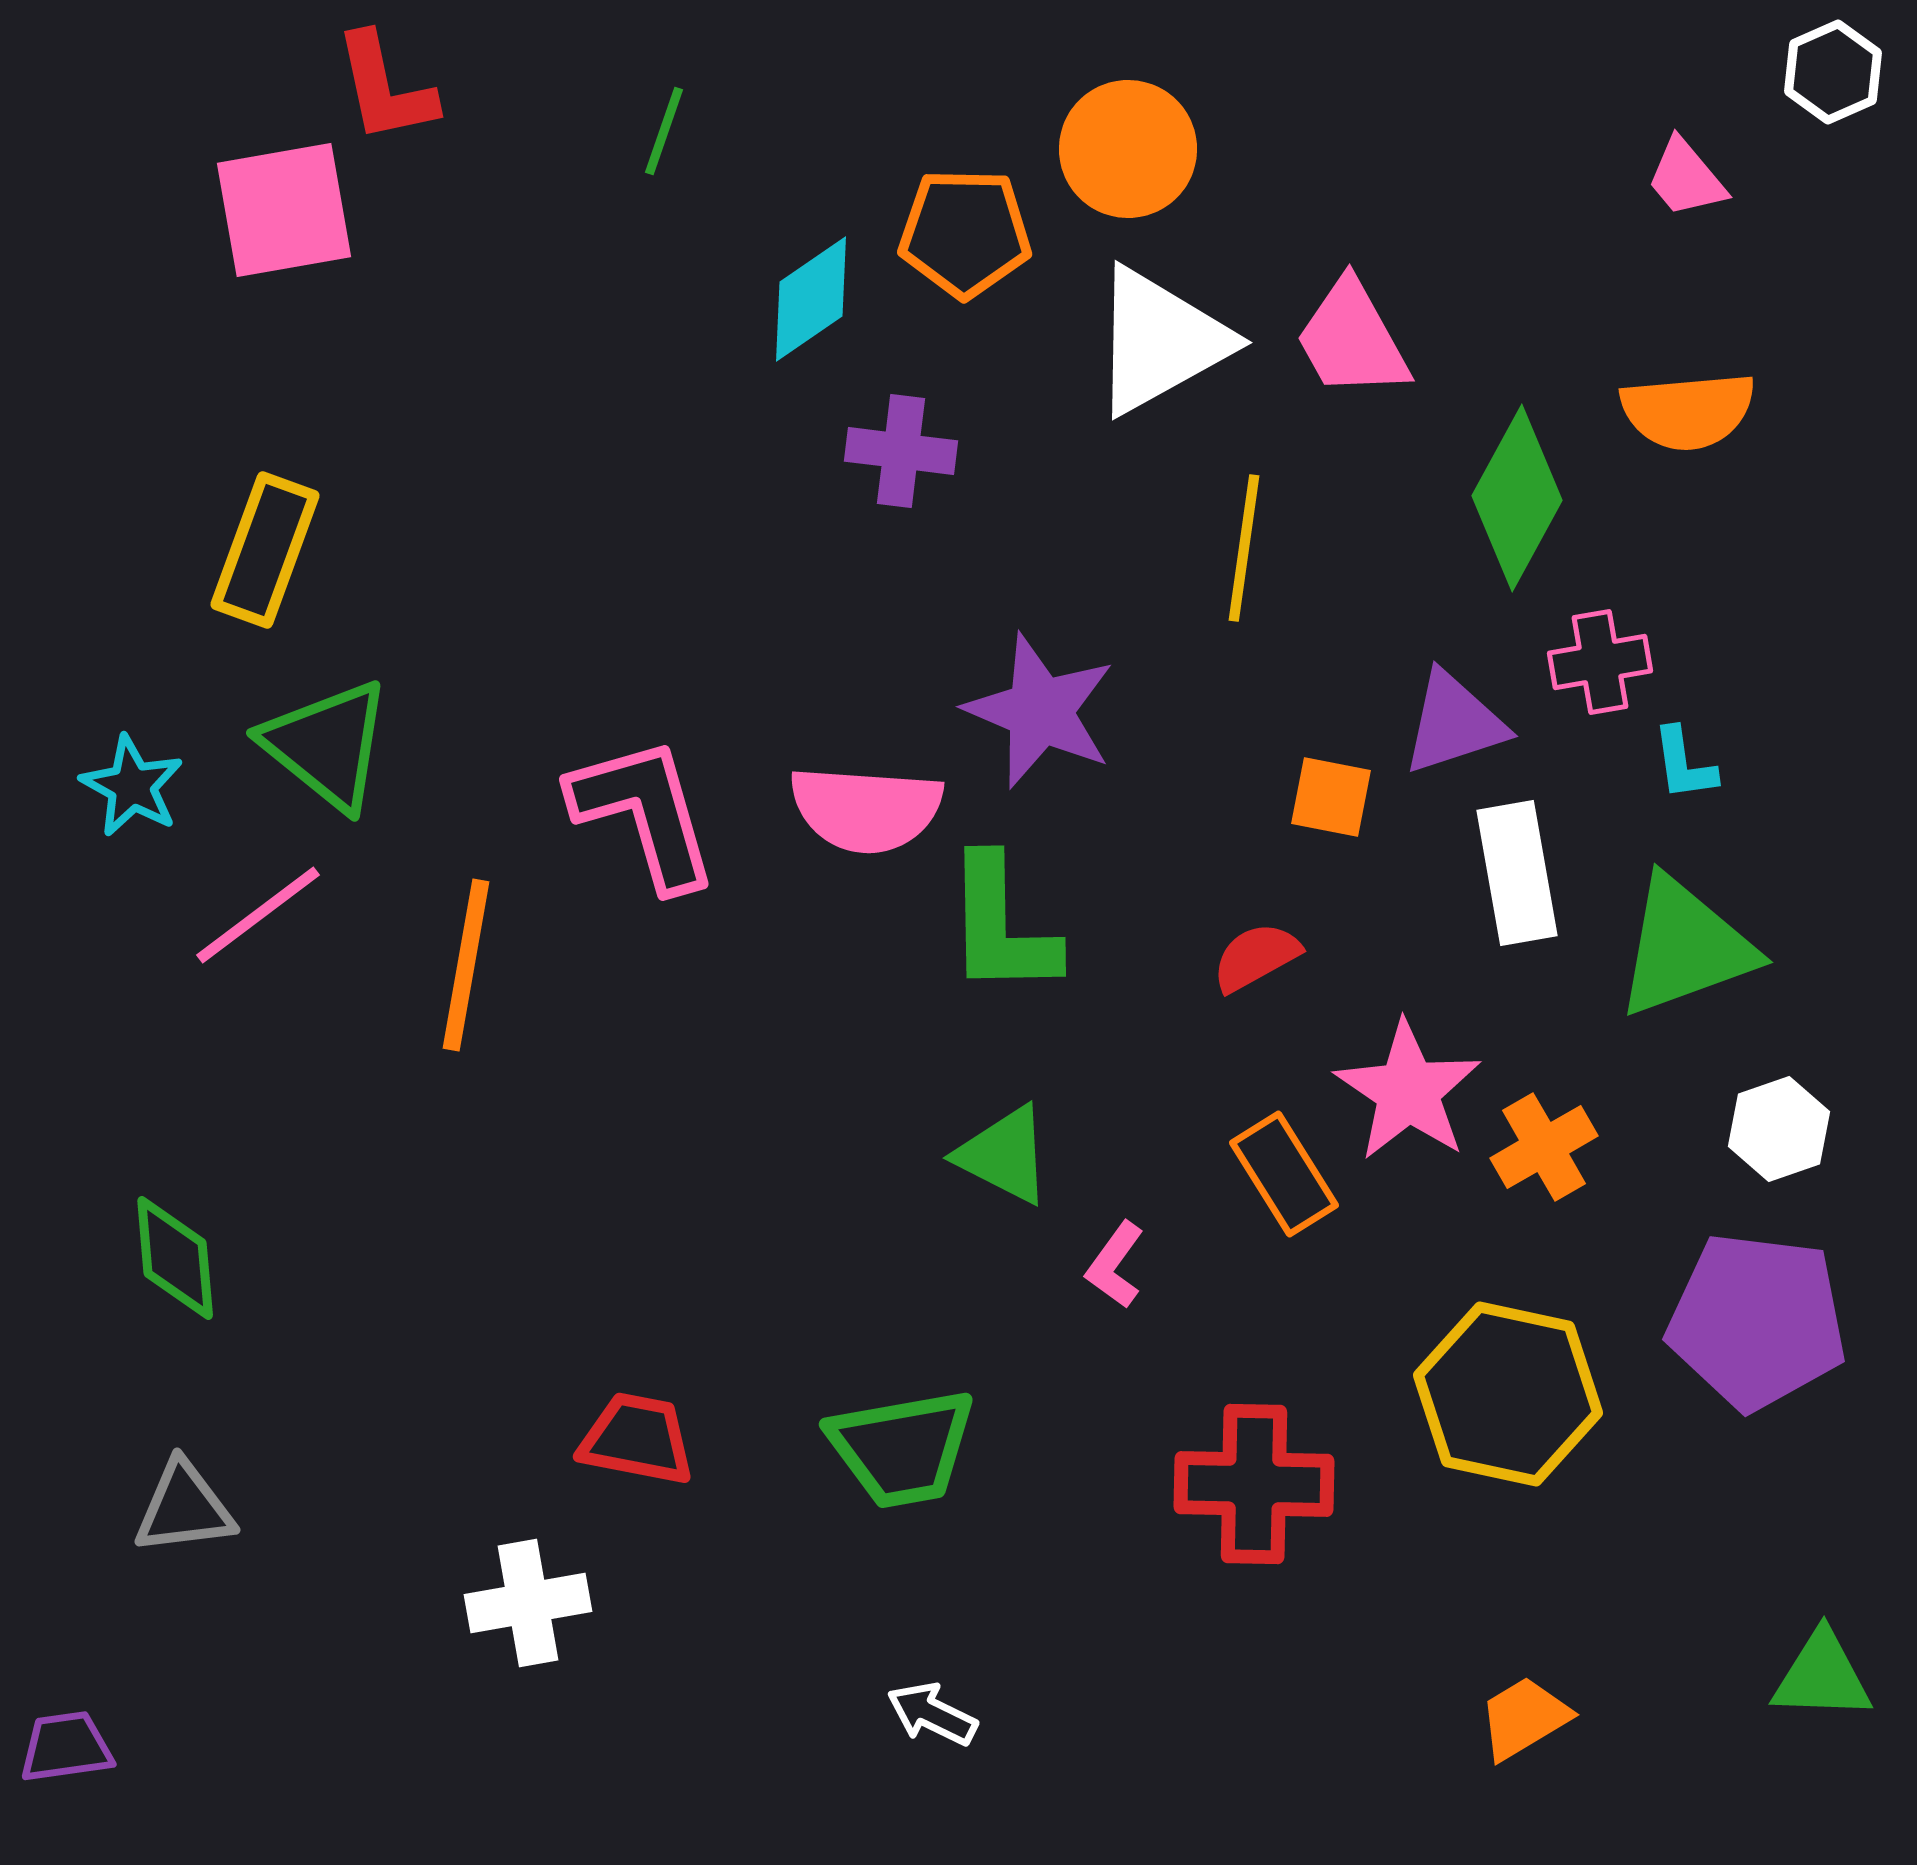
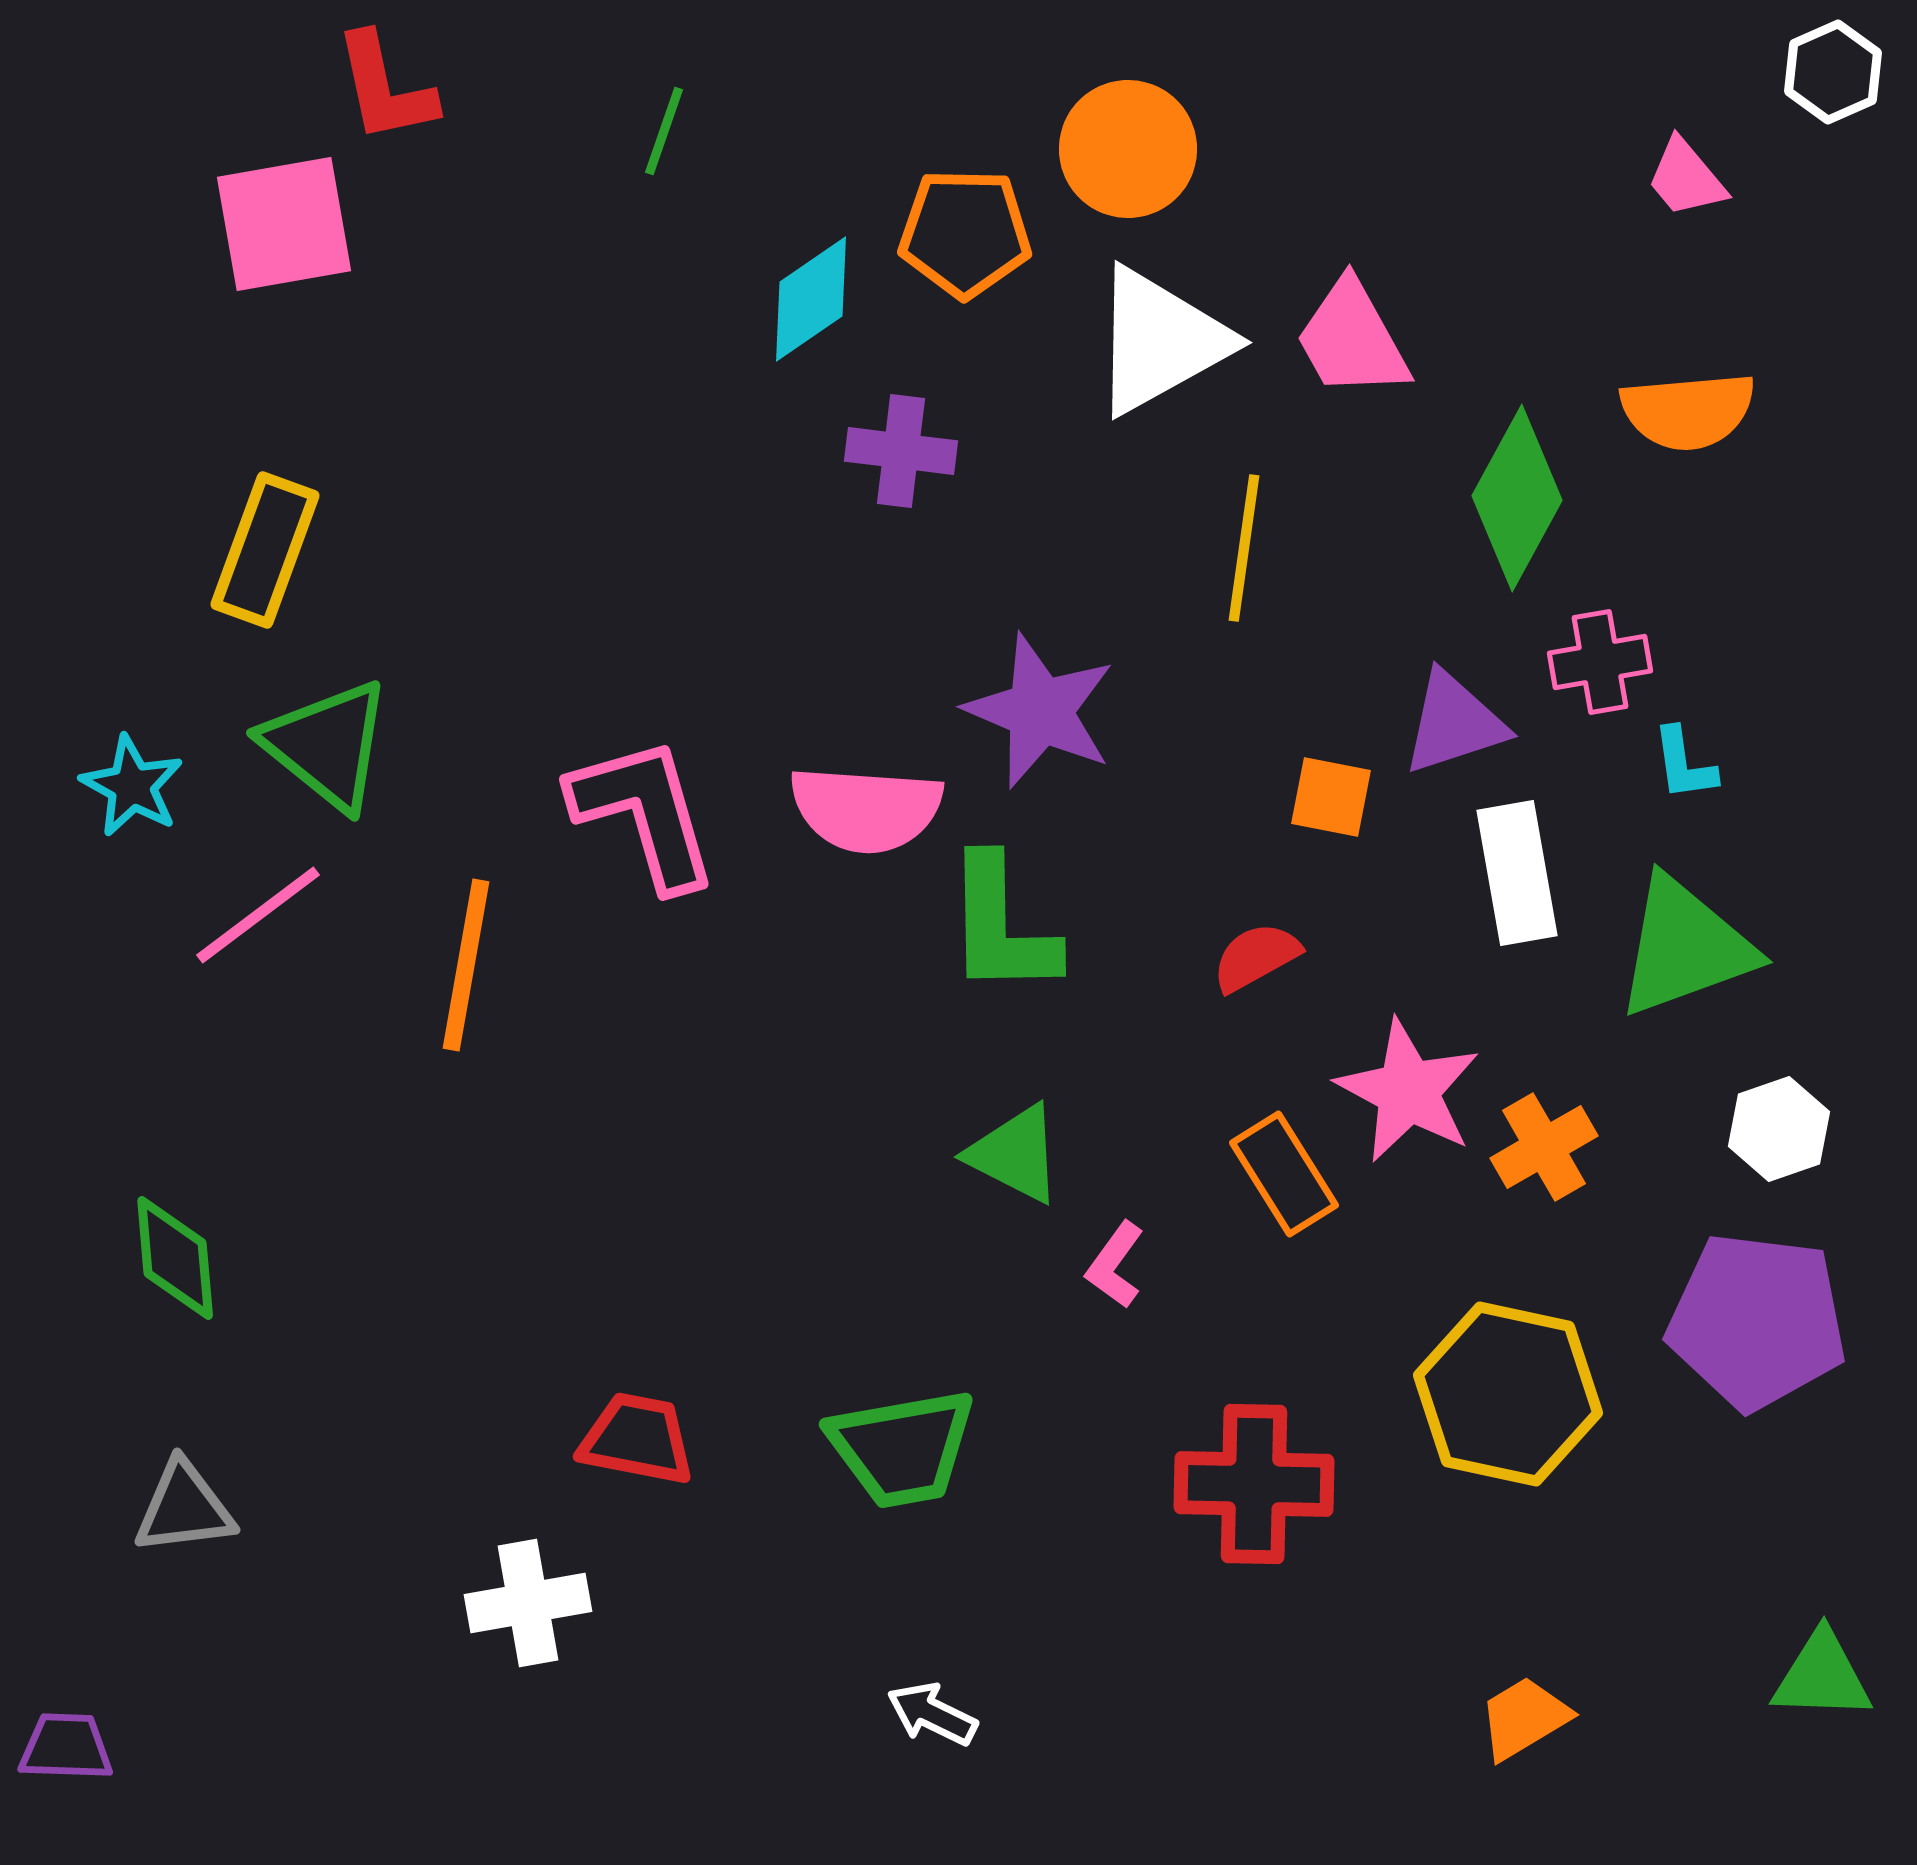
pink square at (284, 210): moved 14 px down
pink star at (1408, 1091): rotated 6 degrees counterclockwise
green triangle at (1004, 1155): moved 11 px right, 1 px up
purple trapezoid at (66, 1747): rotated 10 degrees clockwise
